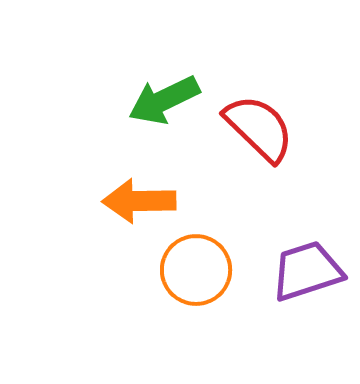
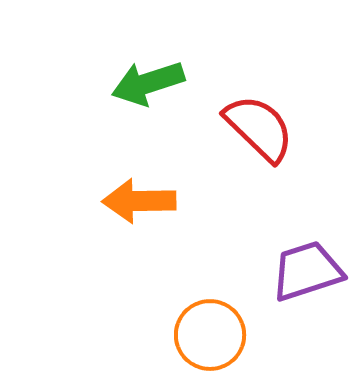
green arrow: moved 16 px left, 17 px up; rotated 8 degrees clockwise
orange circle: moved 14 px right, 65 px down
